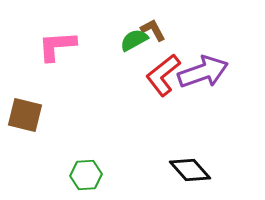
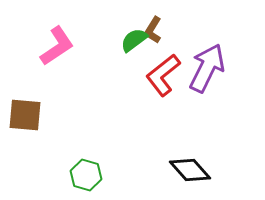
brown L-shape: rotated 120 degrees counterclockwise
green semicircle: rotated 8 degrees counterclockwise
pink L-shape: rotated 150 degrees clockwise
purple arrow: moved 4 px right, 4 px up; rotated 45 degrees counterclockwise
brown square: rotated 9 degrees counterclockwise
green hexagon: rotated 20 degrees clockwise
